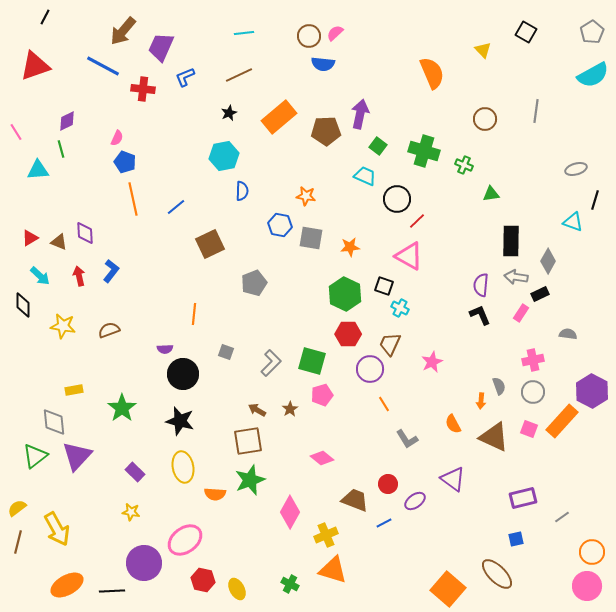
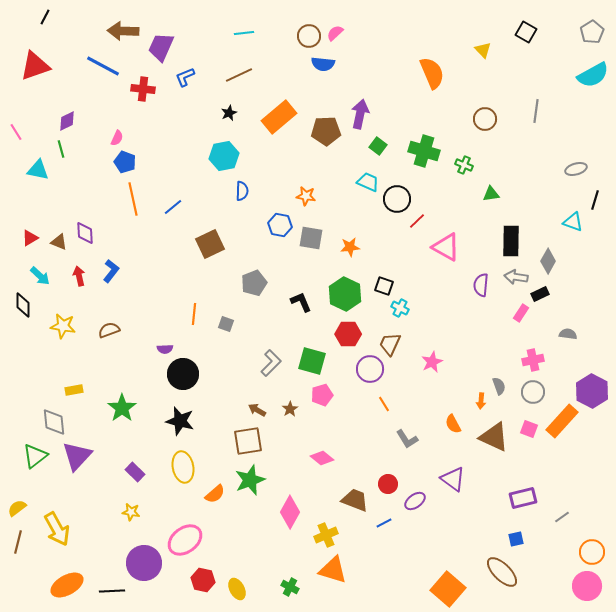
brown arrow at (123, 31): rotated 52 degrees clockwise
cyan triangle at (38, 170): rotated 15 degrees clockwise
cyan trapezoid at (365, 176): moved 3 px right, 6 px down
blue line at (176, 207): moved 3 px left
pink triangle at (409, 256): moved 37 px right, 9 px up
black L-shape at (480, 315): moved 179 px left, 13 px up
gray square at (226, 352): moved 28 px up
orange semicircle at (215, 494): rotated 45 degrees counterclockwise
brown ellipse at (497, 574): moved 5 px right, 2 px up
green cross at (290, 584): moved 3 px down
